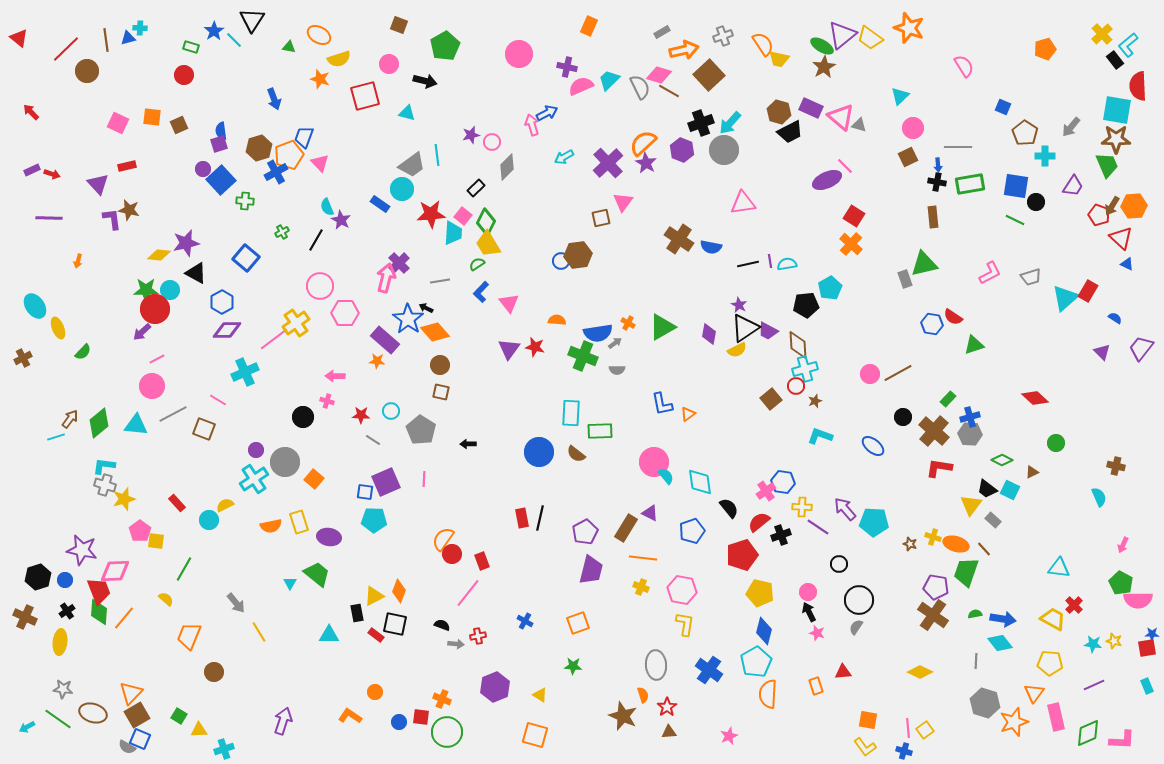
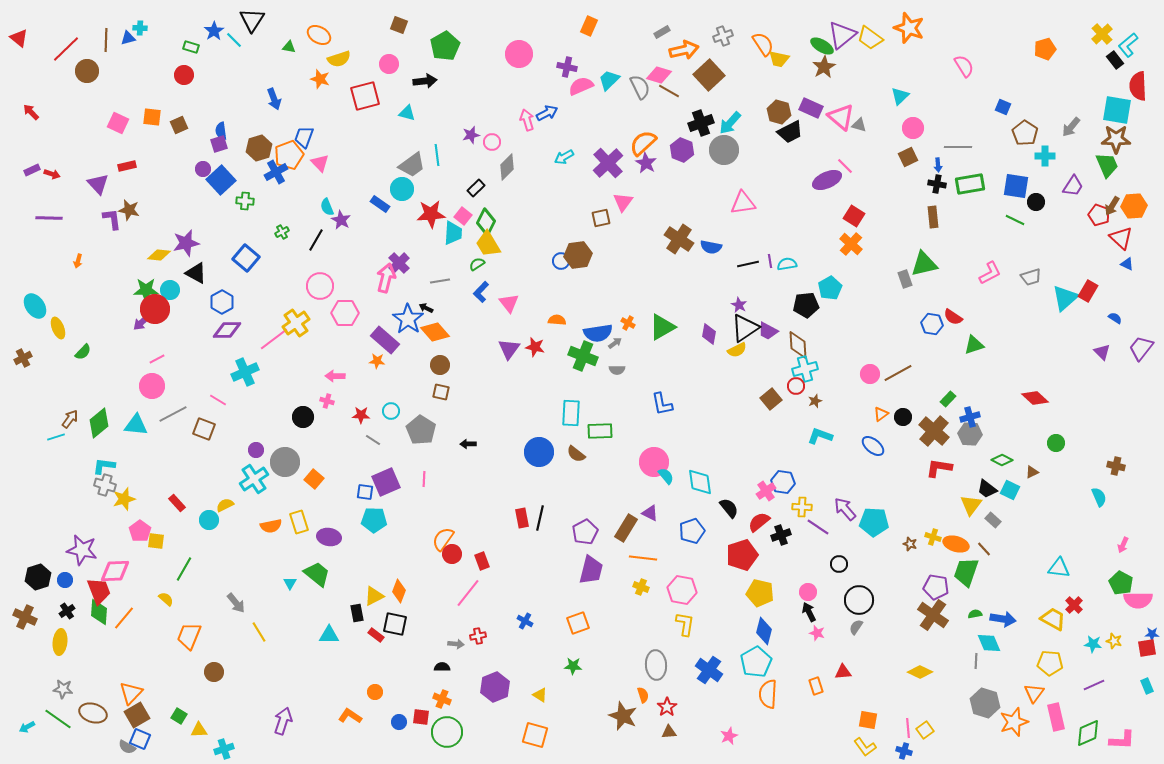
brown line at (106, 40): rotated 10 degrees clockwise
black arrow at (425, 81): rotated 20 degrees counterclockwise
pink arrow at (532, 125): moved 5 px left, 5 px up
black cross at (937, 182): moved 2 px down
purple arrow at (142, 332): moved 10 px up
orange triangle at (688, 414): moved 193 px right
black semicircle at (442, 625): moved 42 px down; rotated 21 degrees counterclockwise
cyan diamond at (1000, 643): moved 11 px left; rotated 15 degrees clockwise
